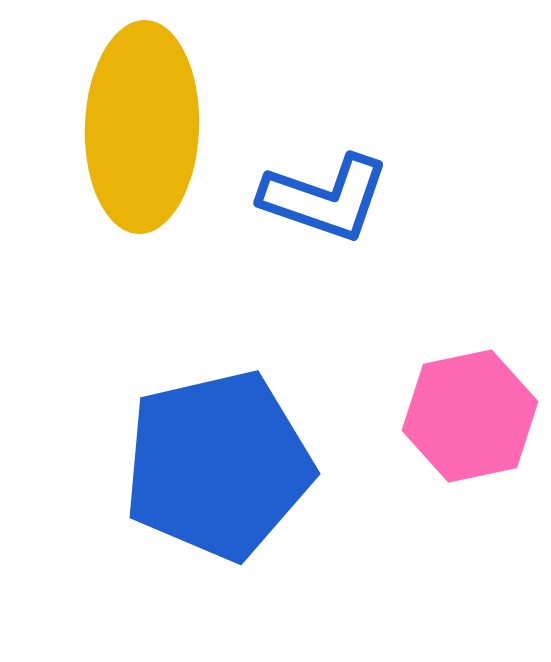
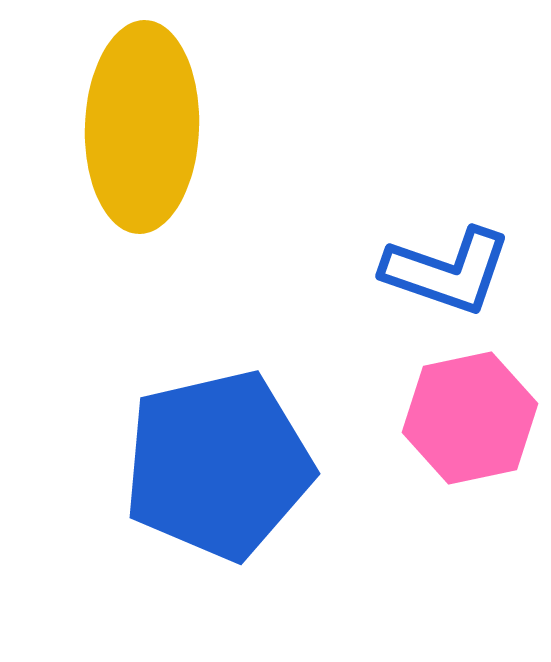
blue L-shape: moved 122 px right, 73 px down
pink hexagon: moved 2 px down
